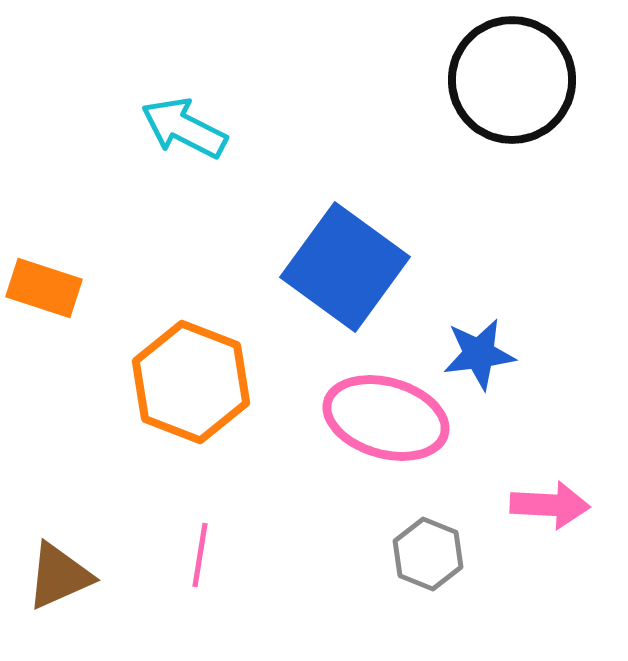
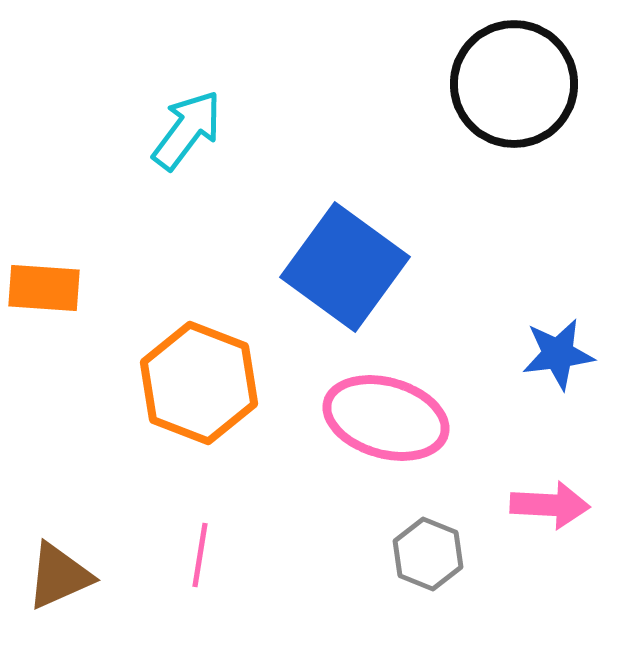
black circle: moved 2 px right, 4 px down
cyan arrow: moved 3 px right, 2 px down; rotated 100 degrees clockwise
orange rectangle: rotated 14 degrees counterclockwise
blue star: moved 79 px right
orange hexagon: moved 8 px right, 1 px down
